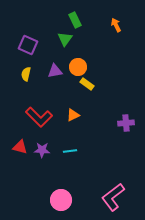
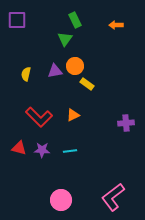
orange arrow: rotated 64 degrees counterclockwise
purple square: moved 11 px left, 25 px up; rotated 24 degrees counterclockwise
orange circle: moved 3 px left, 1 px up
red triangle: moved 1 px left, 1 px down
